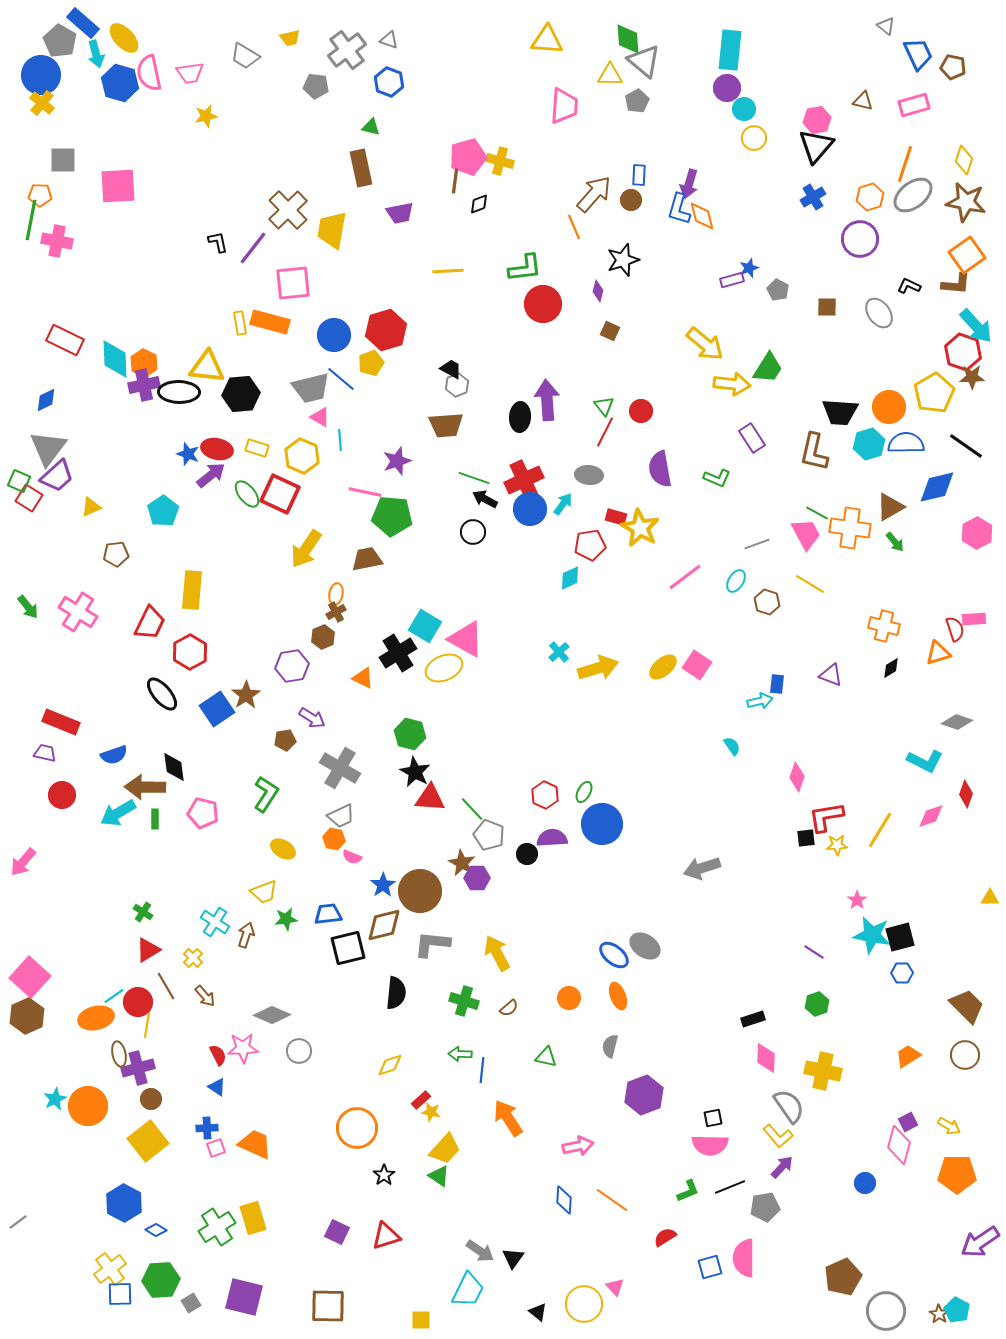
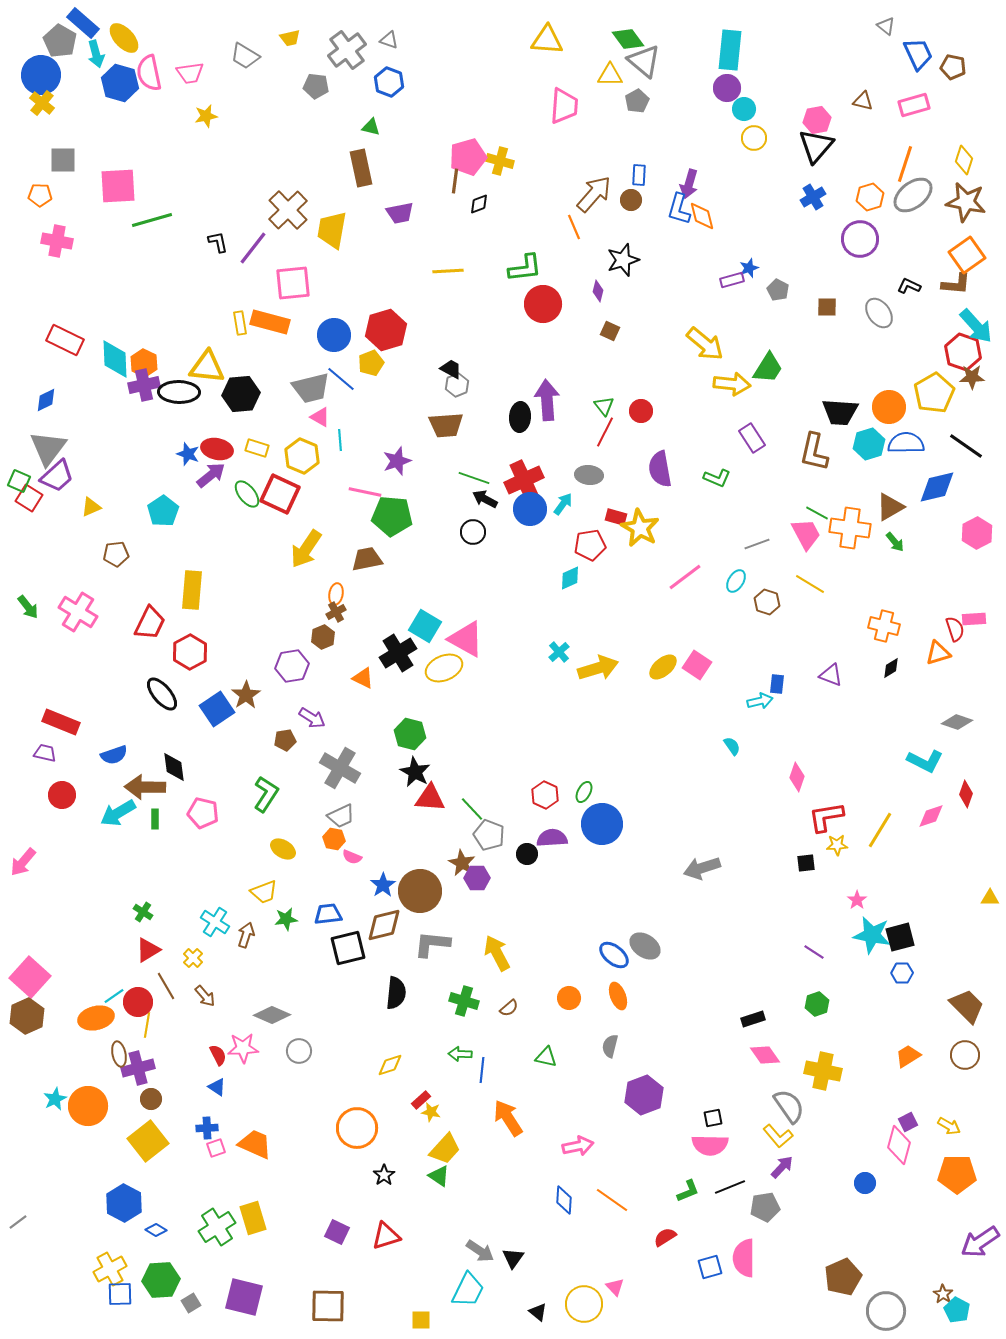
green diamond at (628, 39): rotated 32 degrees counterclockwise
green line at (31, 220): moved 121 px right; rotated 63 degrees clockwise
black square at (806, 838): moved 25 px down
pink diamond at (766, 1058): moved 1 px left, 3 px up; rotated 36 degrees counterclockwise
yellow cross at (110, 1269): rotated 8 degrees clockwise
brown star at (939, 1314): moved 4 px right, 20 px up
